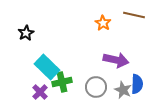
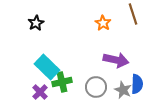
brown line: moved 1 px left, 1 px up; rotated 60 degrees clockwise
black star: moved 10 px right, 10 px up
